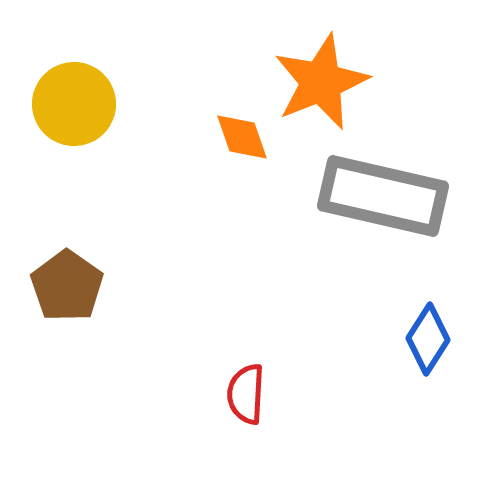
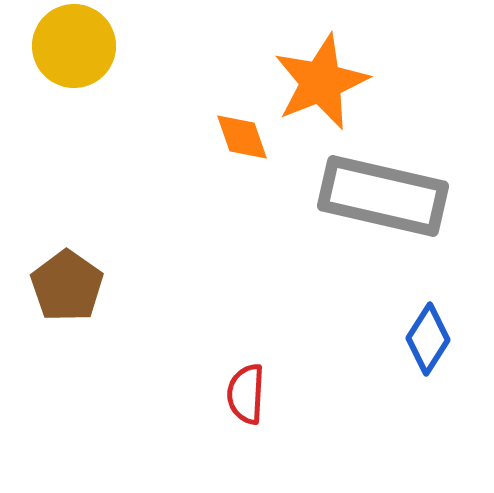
yellow circle: moved 58 px up
